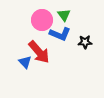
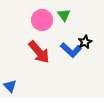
blue L-shape: moved 11 px right, 16 px down; rotated 20 degrees clockwise
black star: rotated 24 degrees counterclockwise
blue triangle: moved 15 px left, 24 px down
